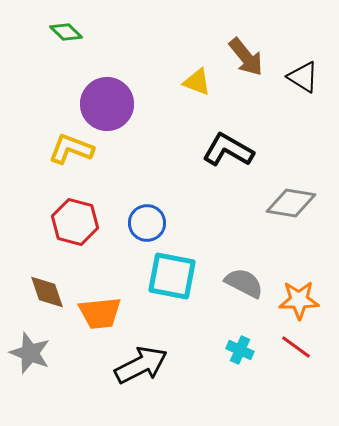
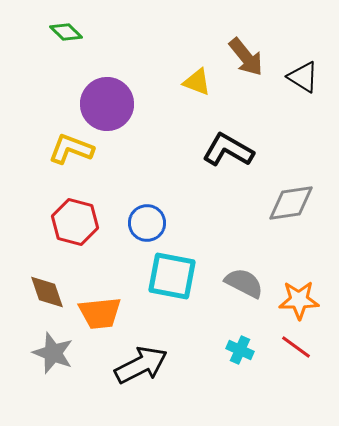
gray diamond: rotated 18 degrees counterclockwise
gray star: moved 23 px right
